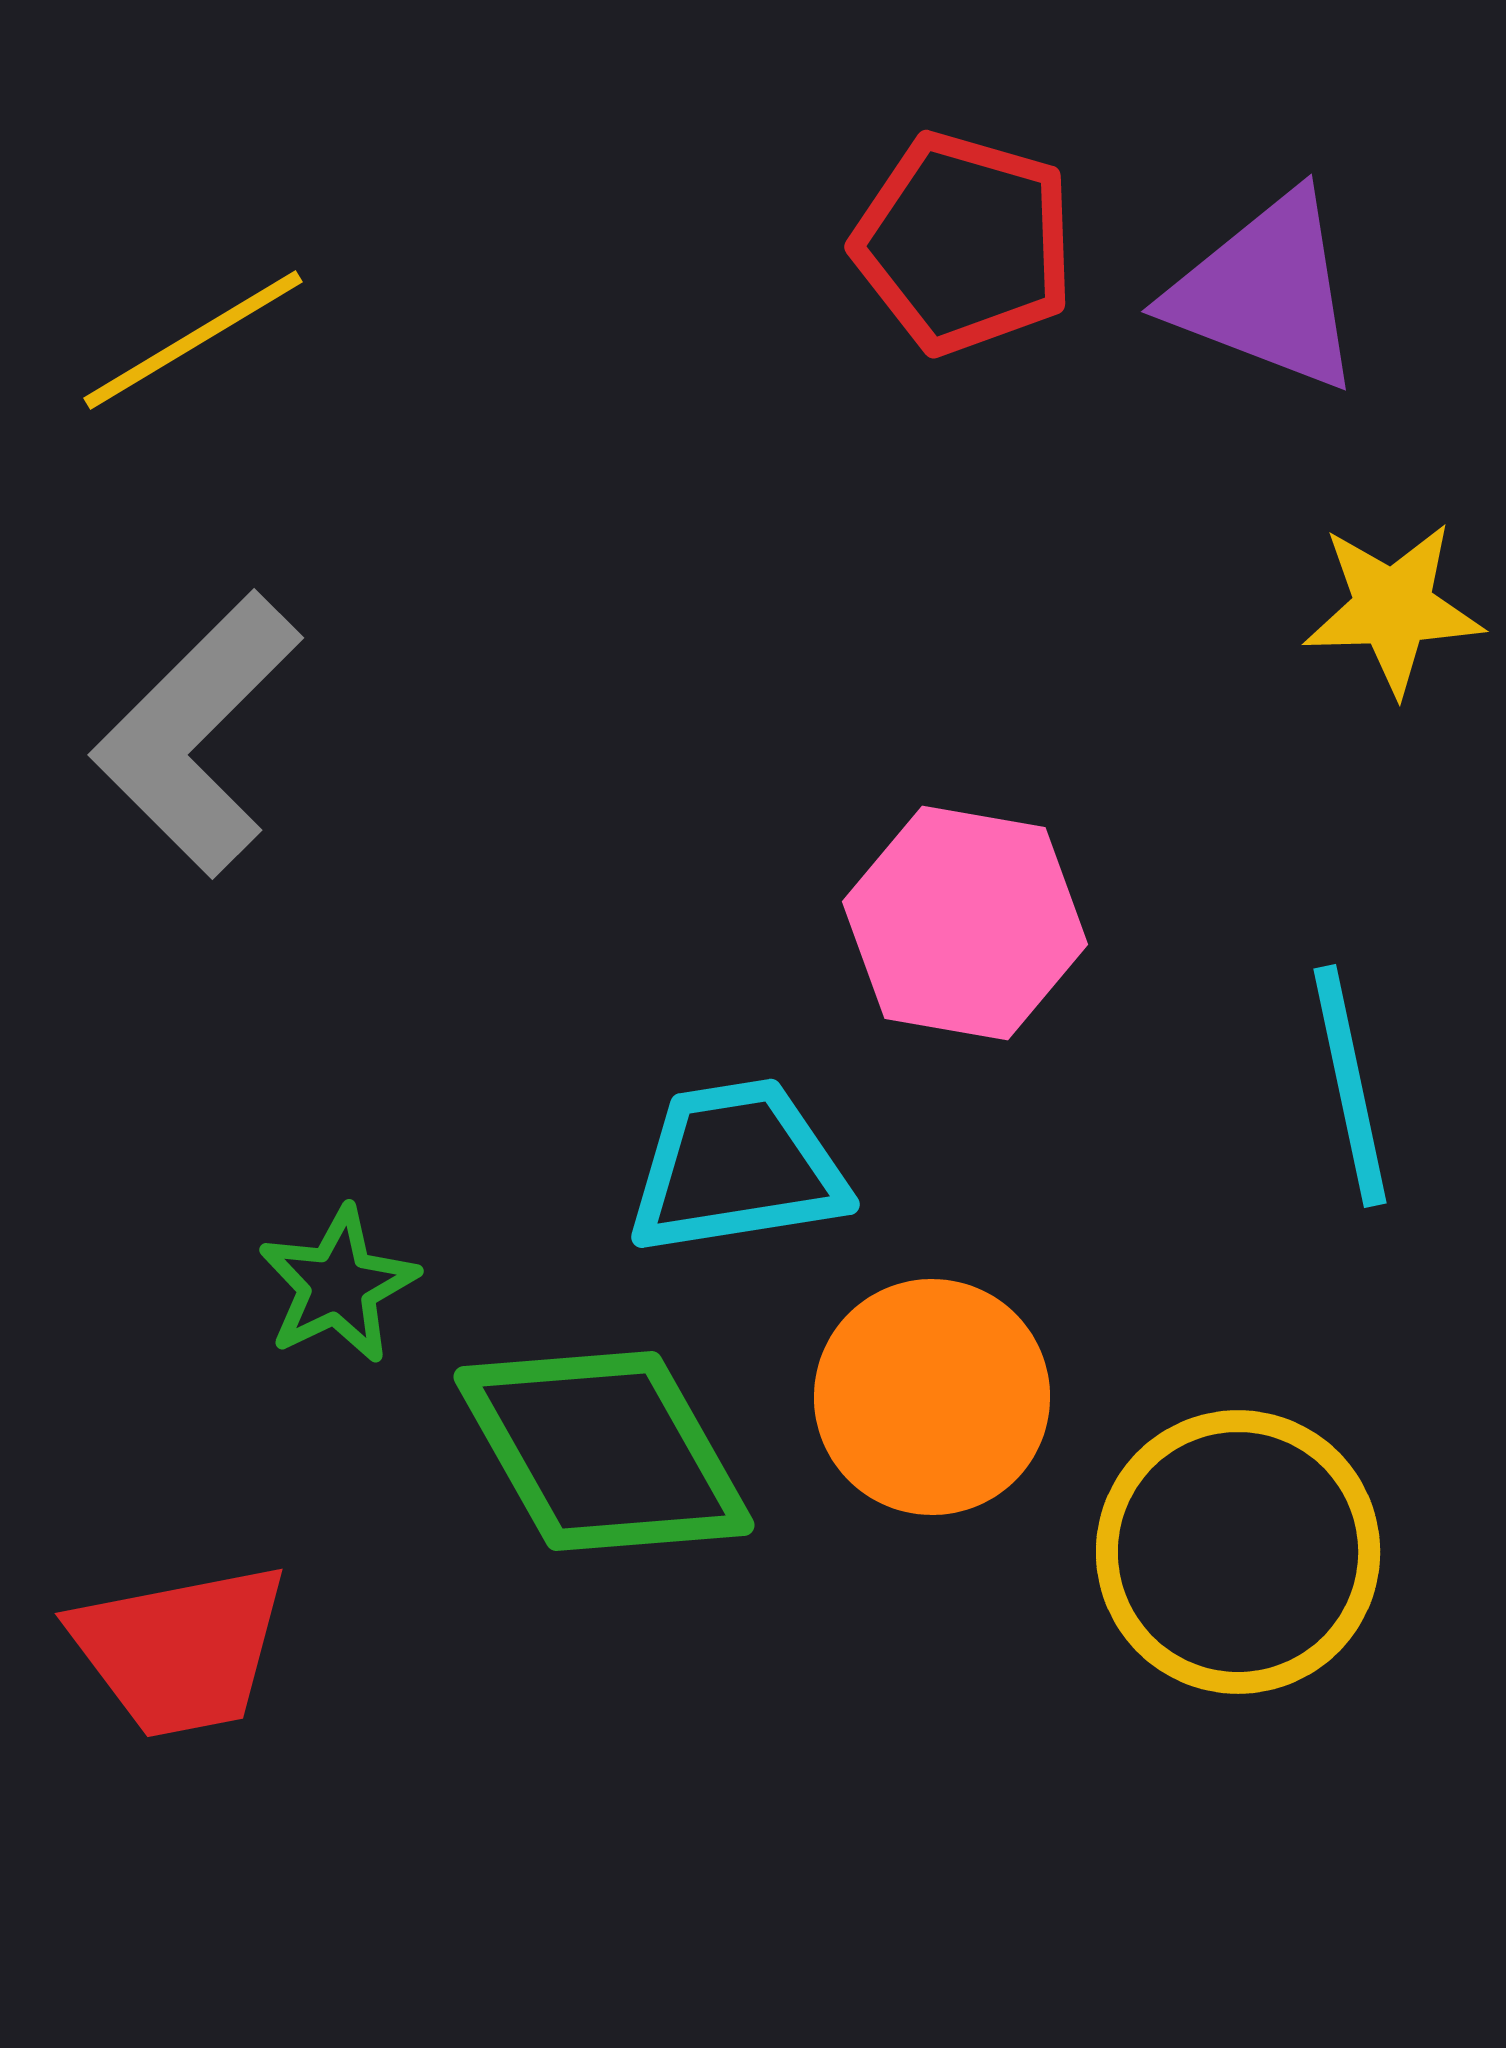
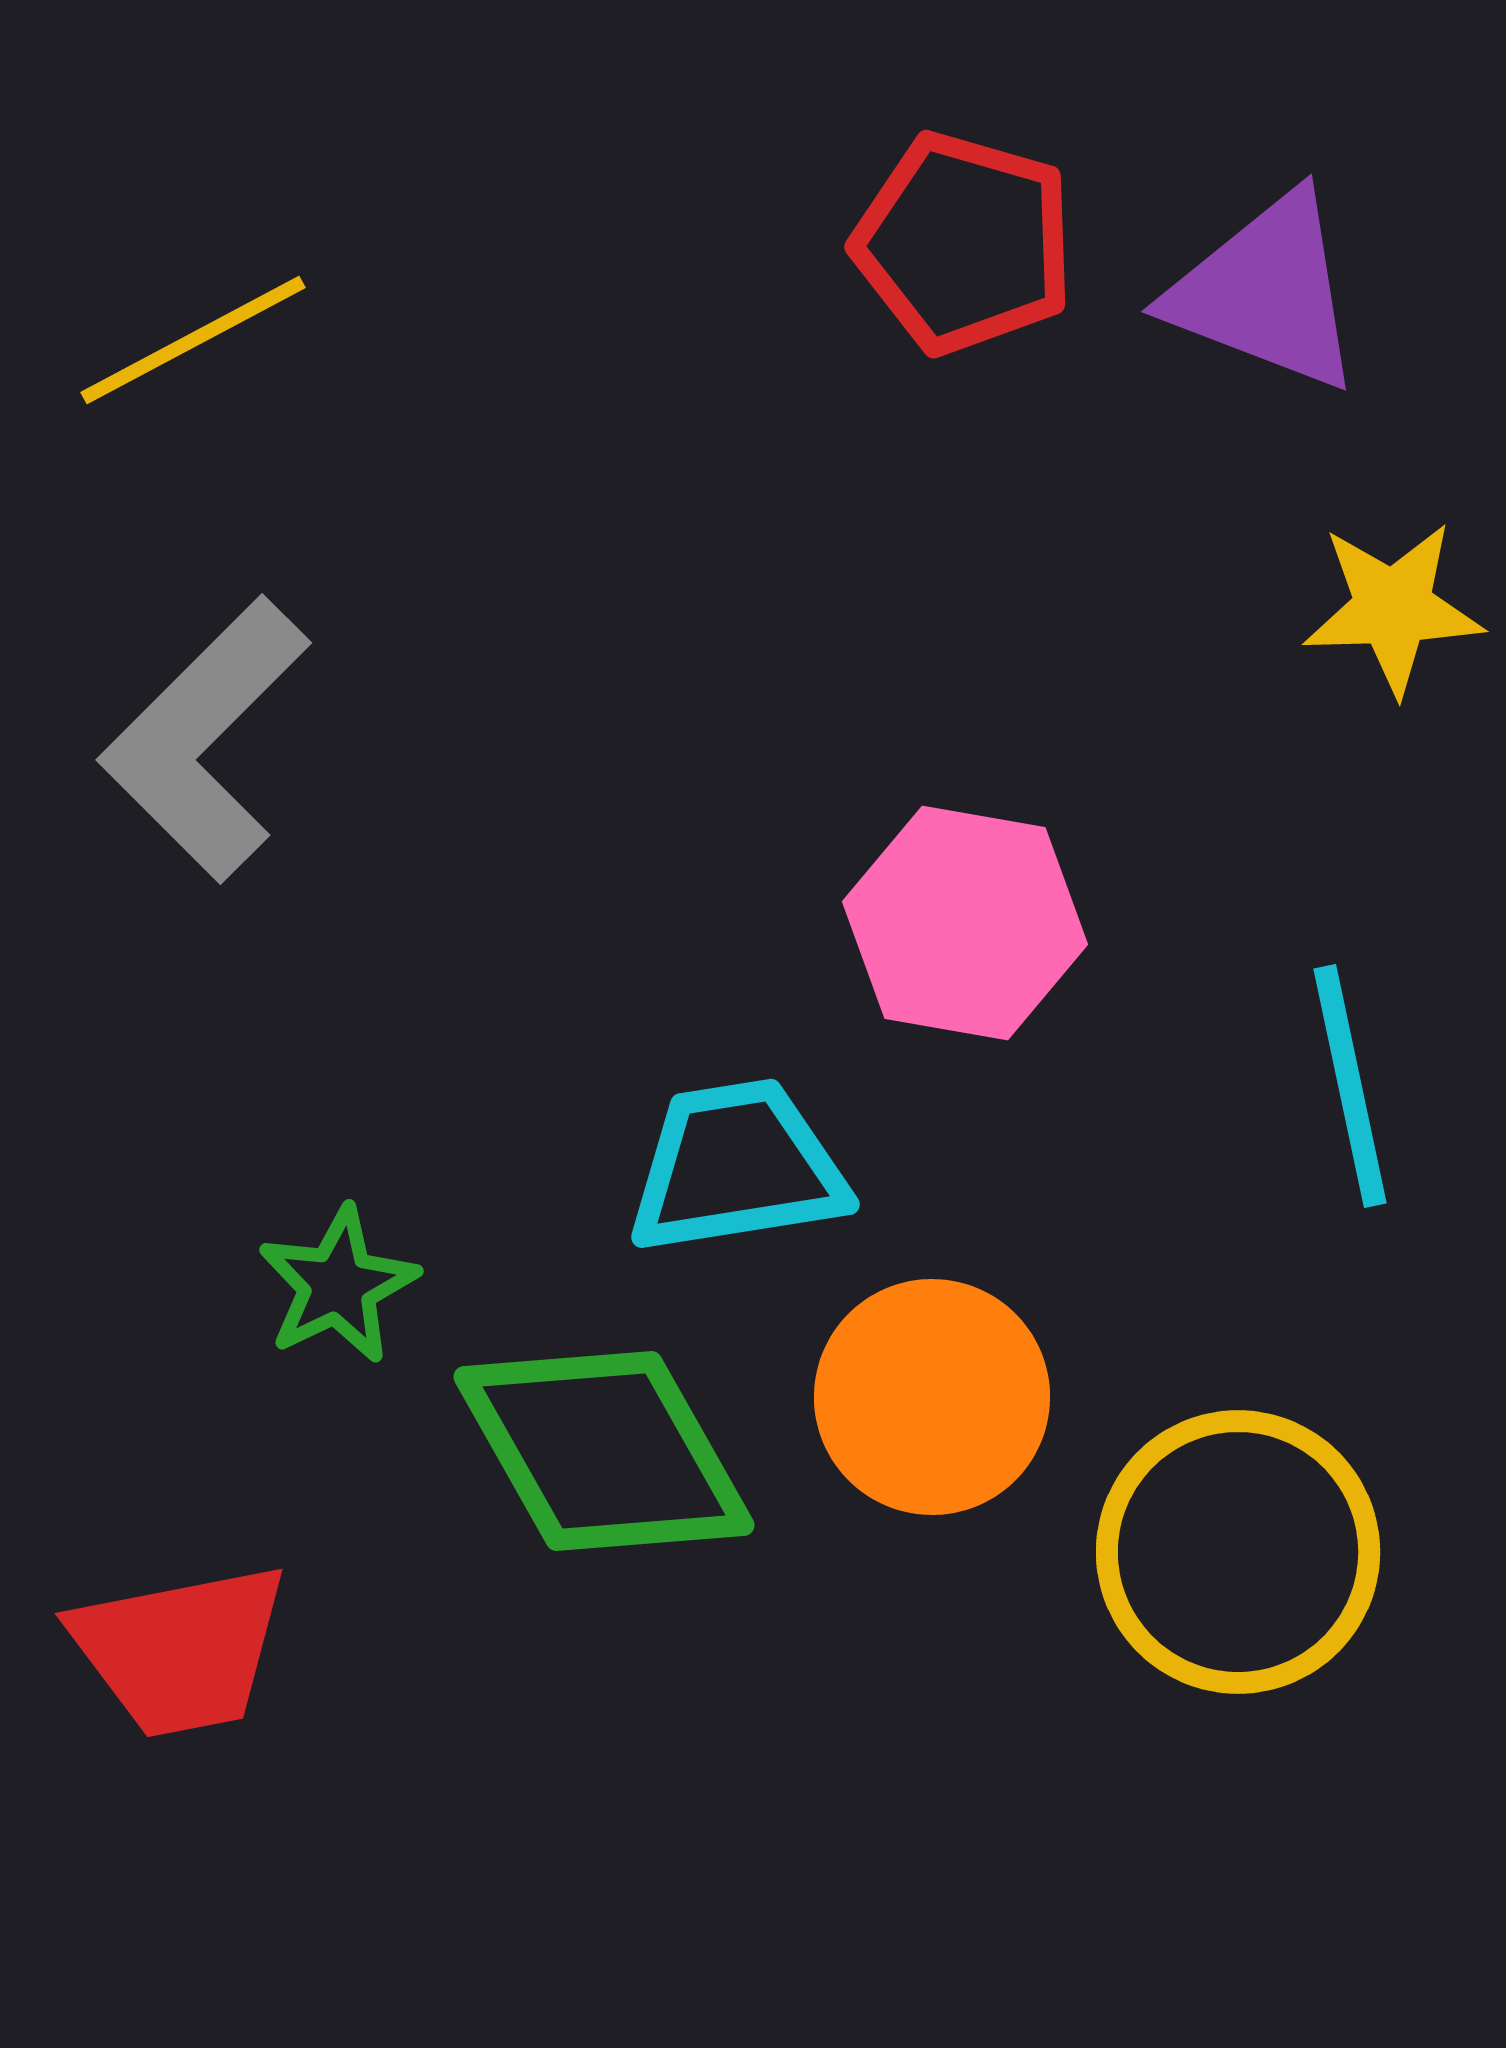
yellow line: rotated 3 degrees clockwise
gray L-shape: moved 8 px right, 5 px down
